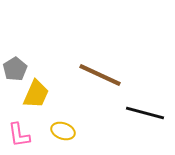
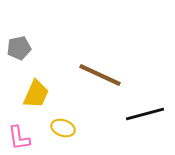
gray pentagon: moved 4 px right, 21 px up; rotated 20 degrees clockwise
black line: moved 1 px down; rotated 30 degrees counterclockwise
yellow ellipse: moved 3 px up
pink L-shape: moved 3 px down
